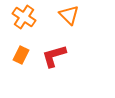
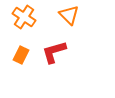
red L-shape: moved 4 px up
